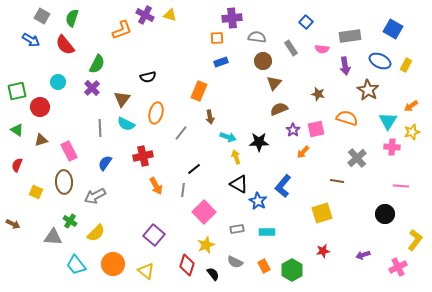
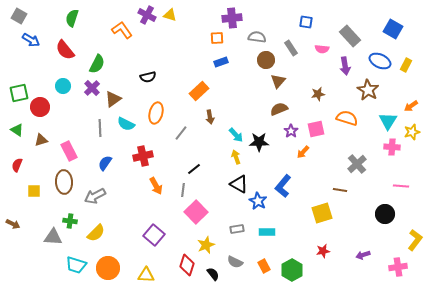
purple cross at (145, 15): moved 2 px right
gray square at (42, 16): moved 23 px left
blue square at (306, 22): rotated 32 degrees counterclockwise
orange L-shape at (122, 30): rotated 105 degrees counterclockwise
gray rectangle at (350, 36): rotated 55 degrees clockwise
red semicircle at (65, 45): moved 5 px down
brown circle at (263, 61): moved 3 px right, 1 px up
cyan circle at (58, 82): moved 5 px right, 4 px down
brown triangle at (274, 83): moved 4 px right, 2 px up
green square at (17, 91): moved 2 px right, 2 px down
orange rectangle at (199, 91): rotated 24 degrees clockwise
brown star at (318, 94): rotated 24 degrees counterclockwise
brown triangle at (122, 99): moved 9 px left; rotated 18 degrees clockwise
purple star at (293, 130): moved 2 px left, 1 px down
cyan arrow at (228, 137): moved 8 px right, 2 px up; rotated 28 degrees clockwise
gray cross at (357, 158): moved 6 px down
brown line at (337, 181): moved 3 px right, 9 px down
yellow square at (36, 192): moved 2 px left, 1 px up; rotated 24 degrees counterclockwise
pink square at (204, 212): moved 8 px left
green cross at (70, 221): rotated 24 degrees counterclockwise
orange circle at (113, 264): moved 5 px left, 4 px down
cyan trapezoid at (76, 265): rotated 35 degrees counterclockwise
pink cross at (398, 267): rotated 18 degrees clockwise
yellow triangle at (146, 271): moved 4 px down; rotated 36 degrees counterclockwise
